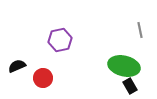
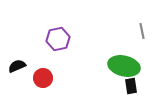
gray line: moved 2 px right, 1 px down
purple hexagon: moved 2 px left, 1 px up
black rectangle: moved 1 px right; rotated 21 degrees clockwise
